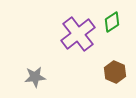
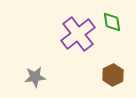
green diamond: rotated 65 degrees counterclockwise
brown hexagon: moved 2 px left, 3 px down; rotated 10 degrees clockwise
